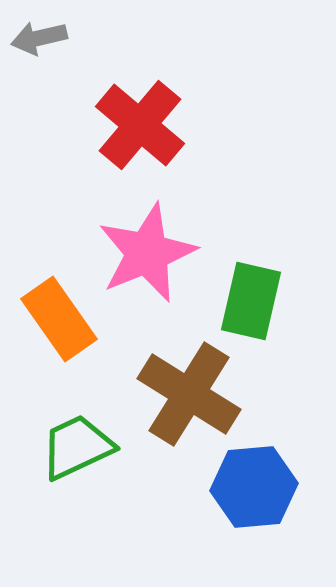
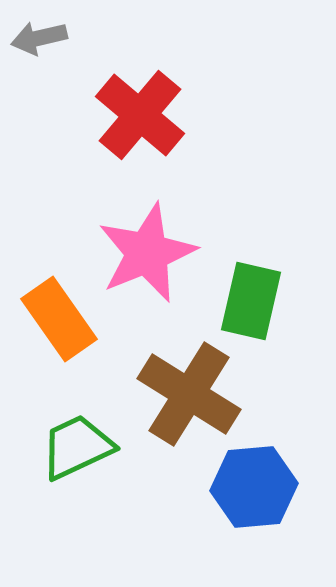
red cross: moved 10 px up
